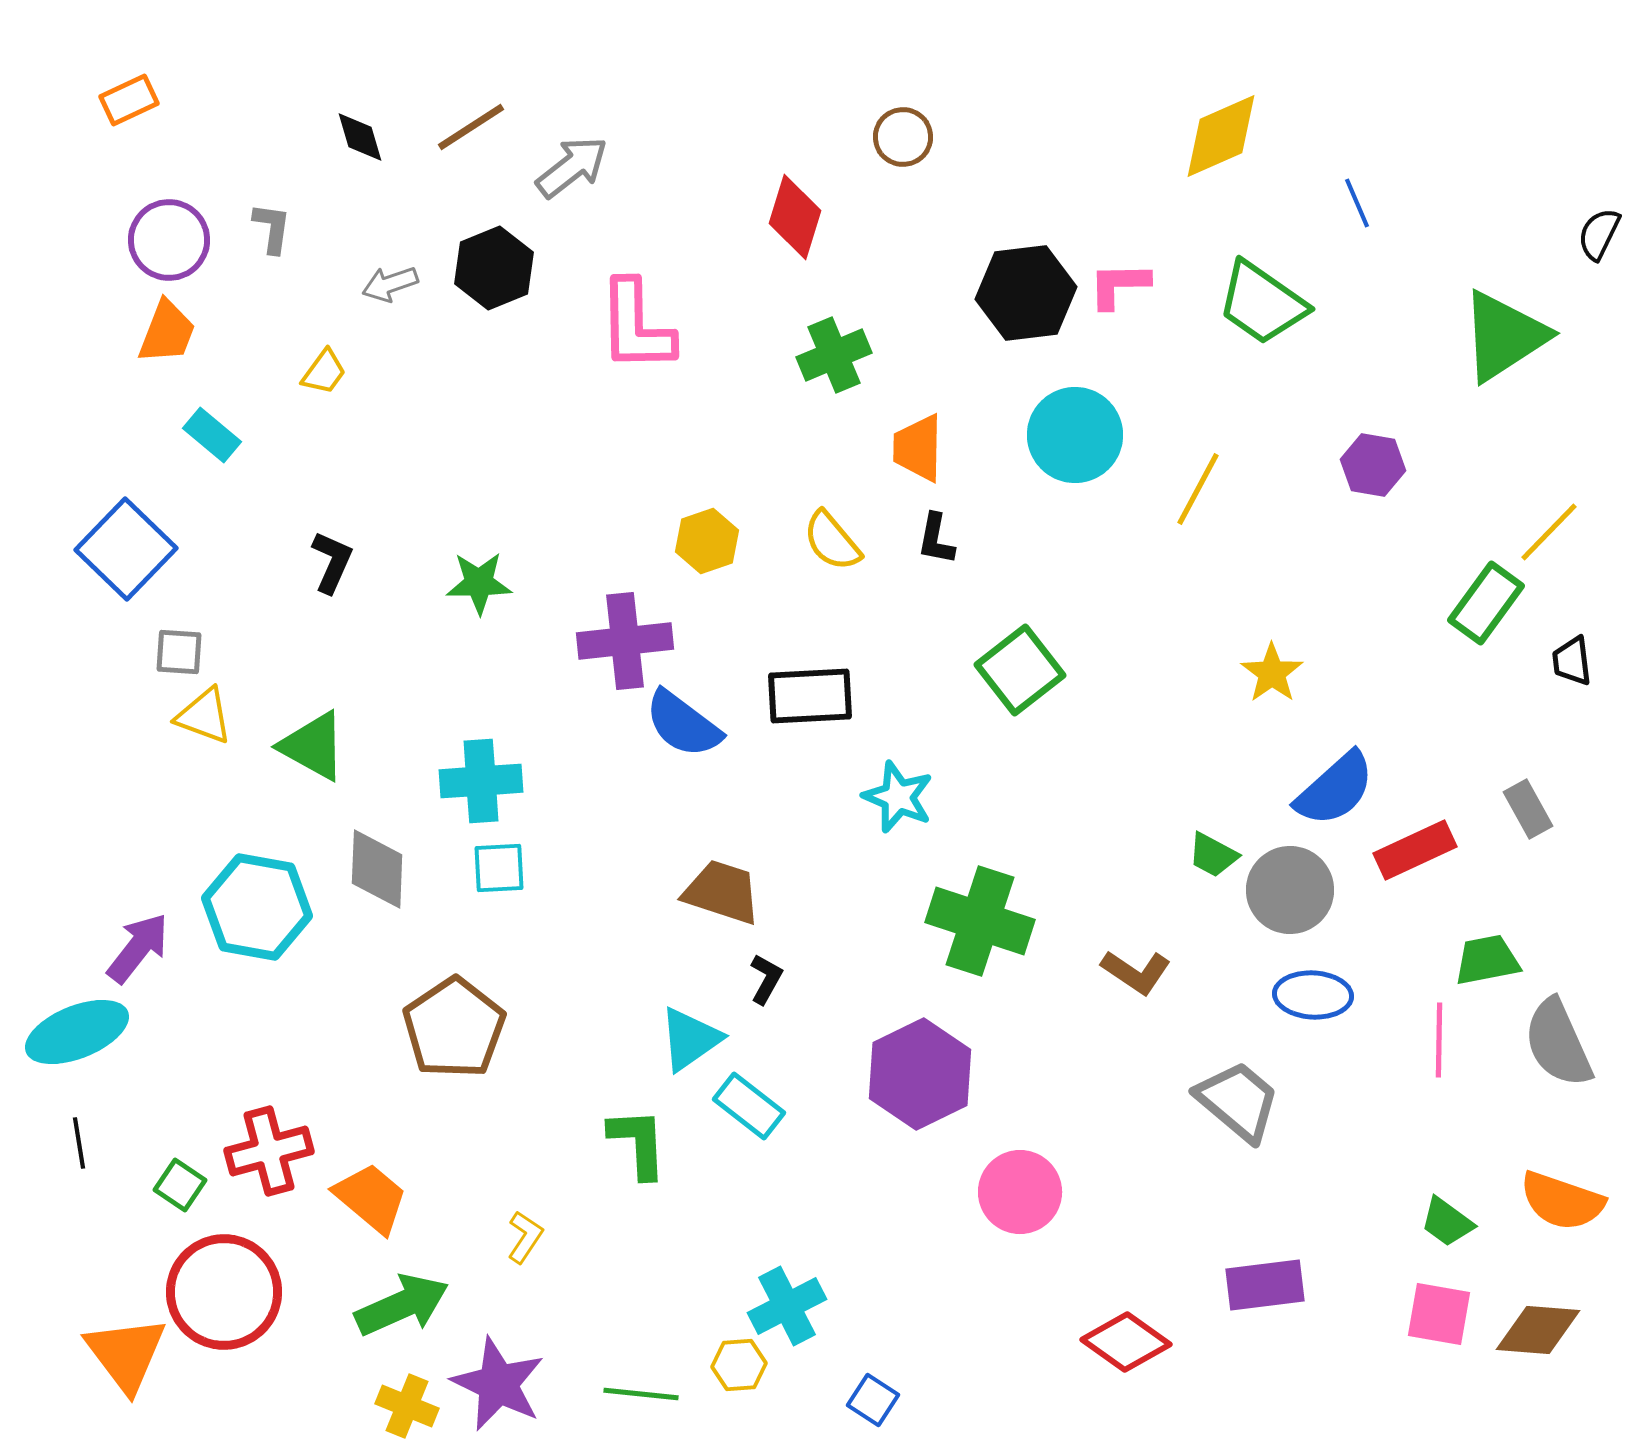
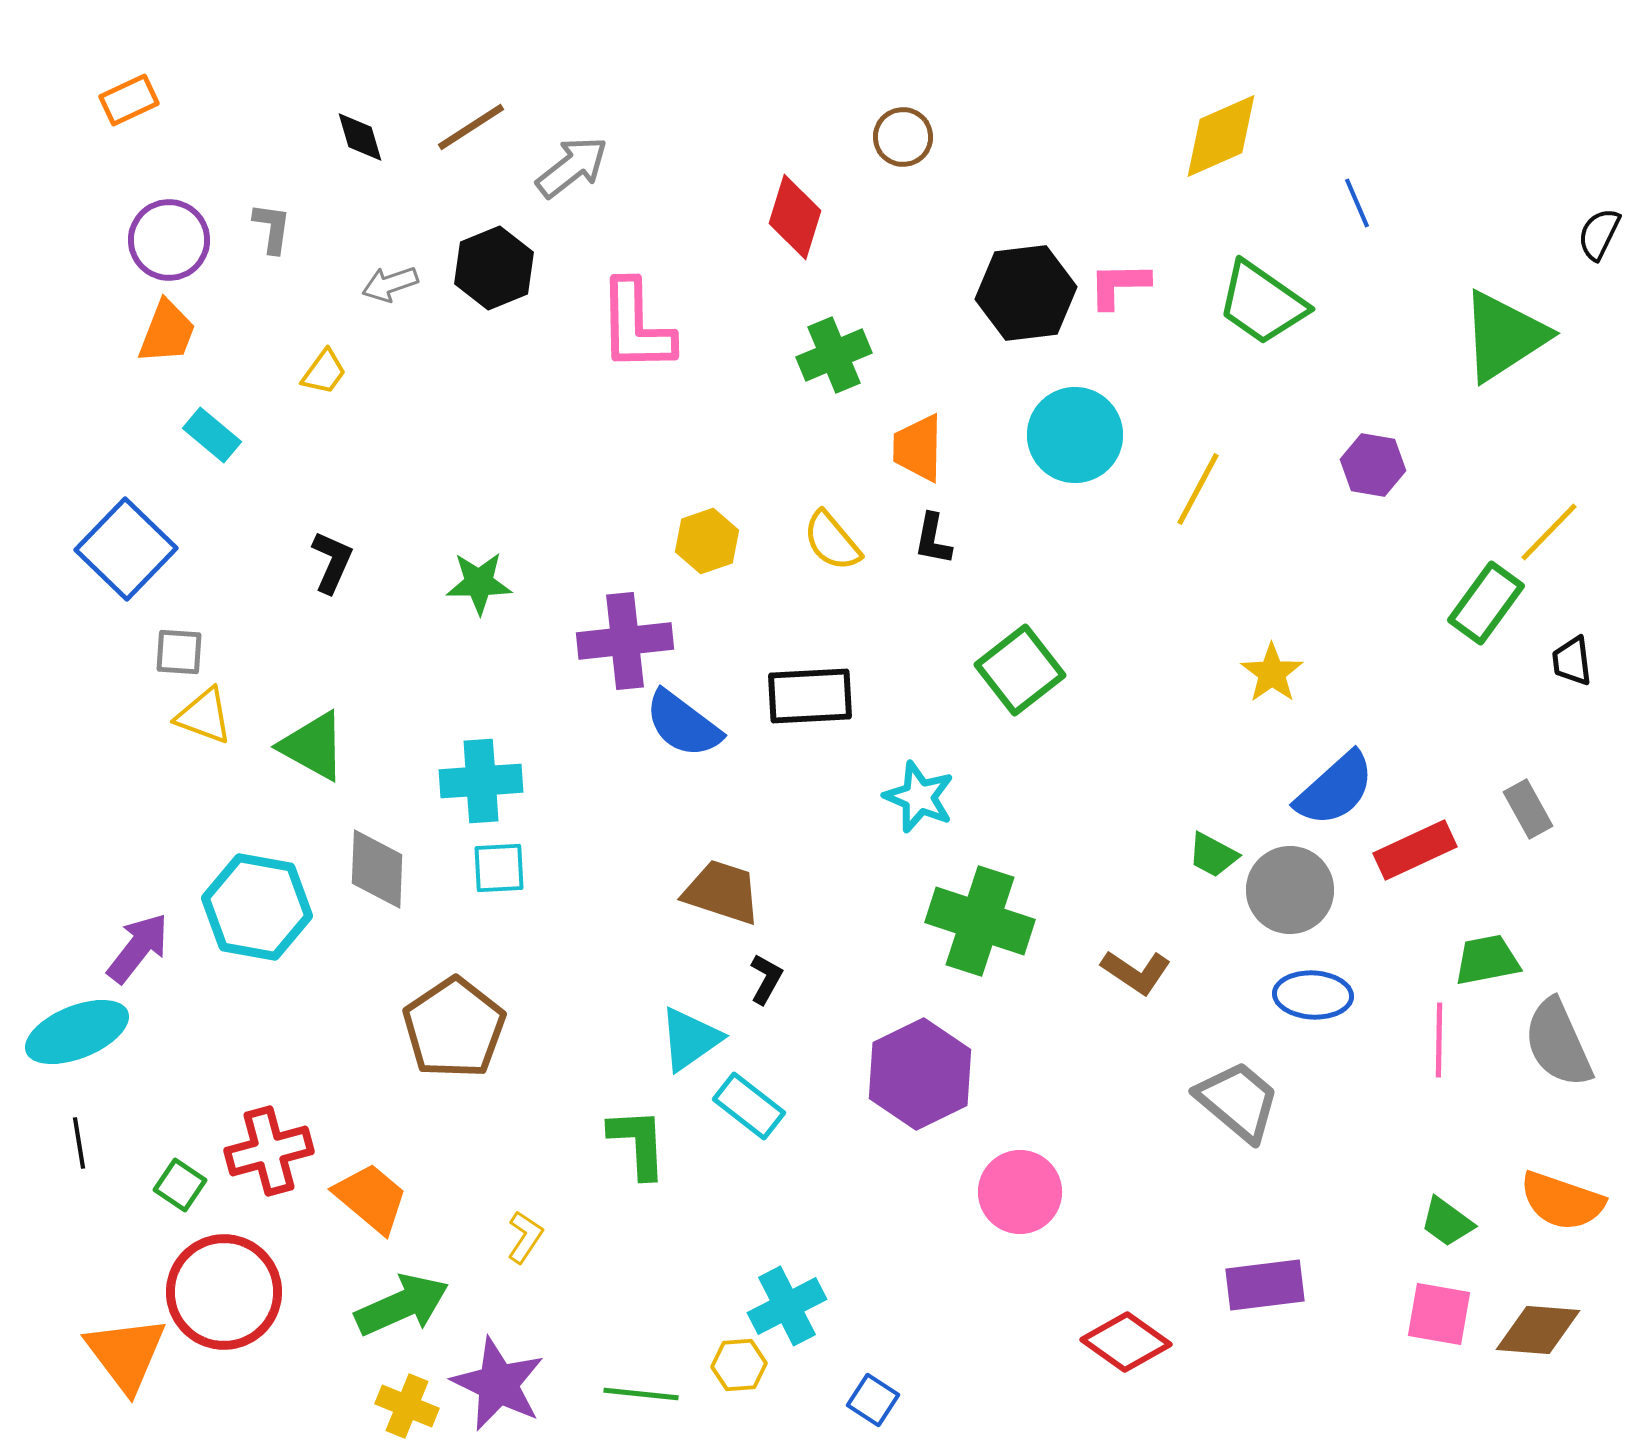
black L-shape at (936, 539): moved 3 px left
cyan star at (898, 797): moved 21 px right
